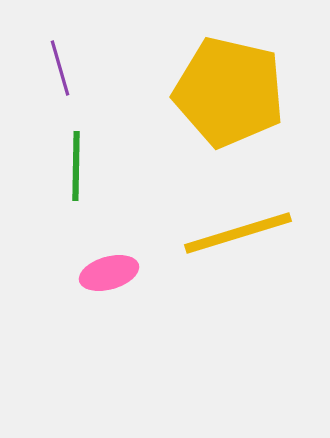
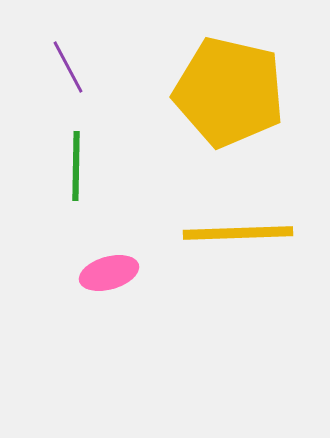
purple line: moved 8 px right, 1 px up; rotated 12 degrees counterclockwise
yellow line: rotated 15 degrees clockwise
